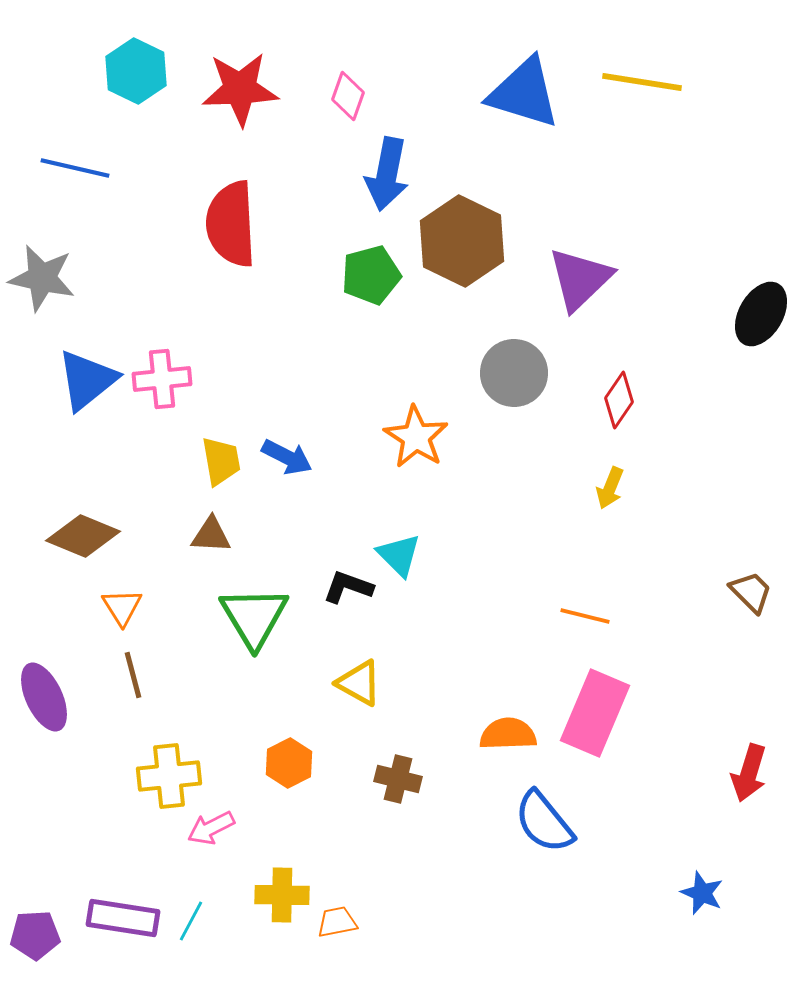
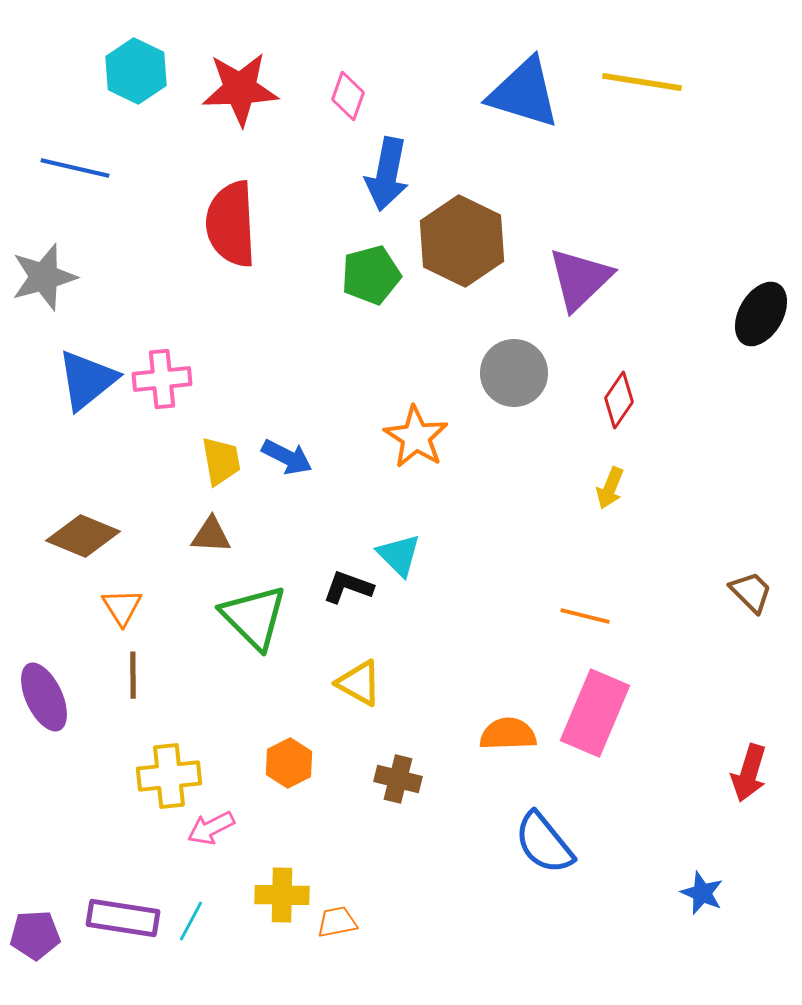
gray star at (42, 278): moved 2 px right, 1 px up; rotated 28 degrees counterclockwise
green triangle at (254, 617): rotated 14 degrees counterclockwise
brown line at (133, 675): rotated 15 degrees clockwise
blue semicircle at (544, 822): moved 21 px down
